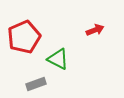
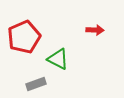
red arrow: rotated 24 degrees clockwise
